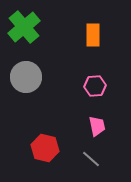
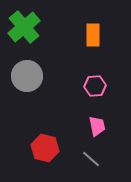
gray circle: moved 1 px right, 1 px up
